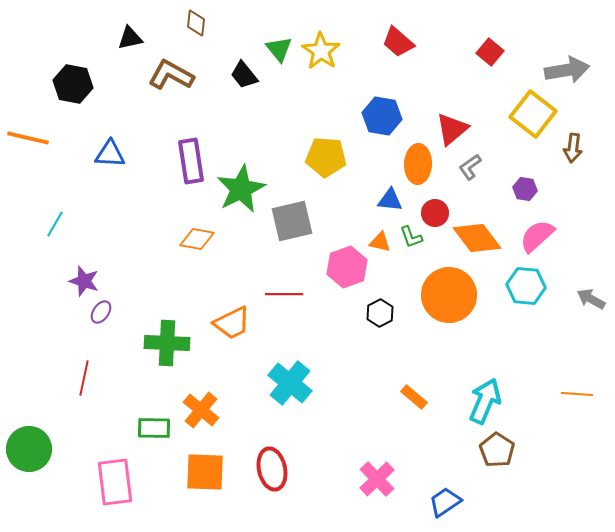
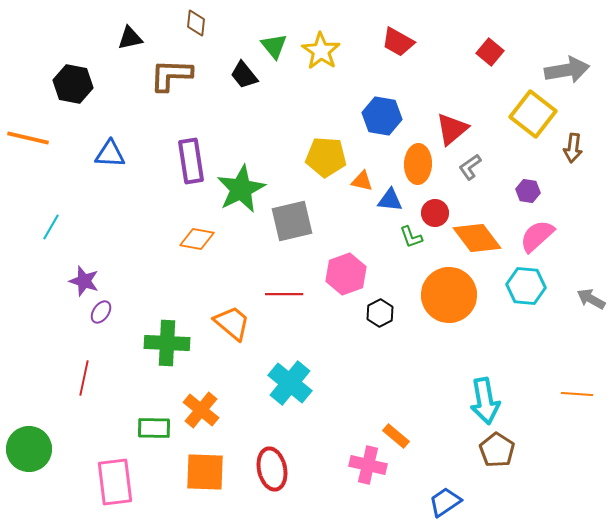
red trapezoid at (398, 42): rotated 12 degrees counterclockwise
green triangle at (279, 49): moved 5 px left, 3 px up
brown L-shape at (171, 75): rotated 27 degrees counterclockwise
purple hexagon at (525, 189): moved 3 px right, 2 px down
cyan line at (55, 224): moved 4 px left, 3 px down
orange triangle at (380, 242): moved 18 px left, 61 px up
pink hexagon at (347, 267): moved 1 px left, 7 px down
orange trapezoid at (232, 323): rotated 114 degrees counterclockwise
orange rectangle at (414, 397): moved 18 px left, 39 px down
cyan arrow at (485, 401): rotated 147 degrees clockwise
pink cross at (377, 479): moved 9 px left, 14 px up; rotated 33 degrees counterclockwise
